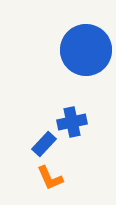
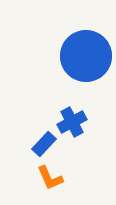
blue circle: moved 6 px down
blue cross: rotated 16 degrees counterclockwise
